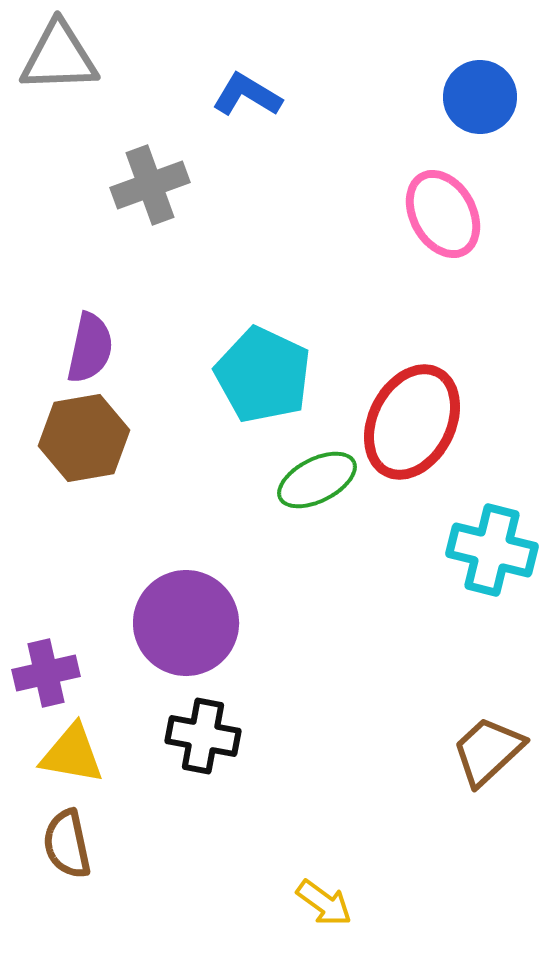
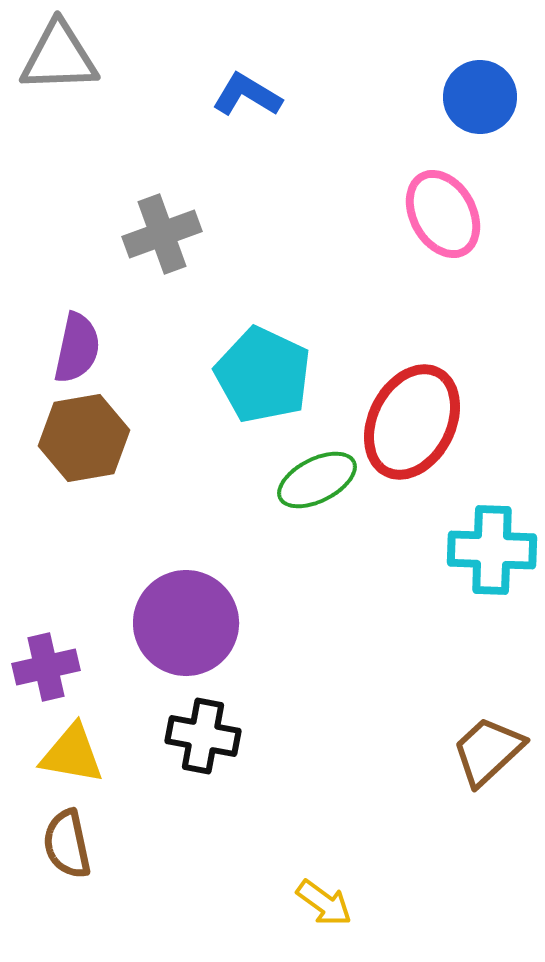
gray cross: moved 12 px right, 49 px down
purple semicircle: moved 13 px left
cyan cross: rotated 12 degrees counterclockwise
purple cross: moved 6 px up
